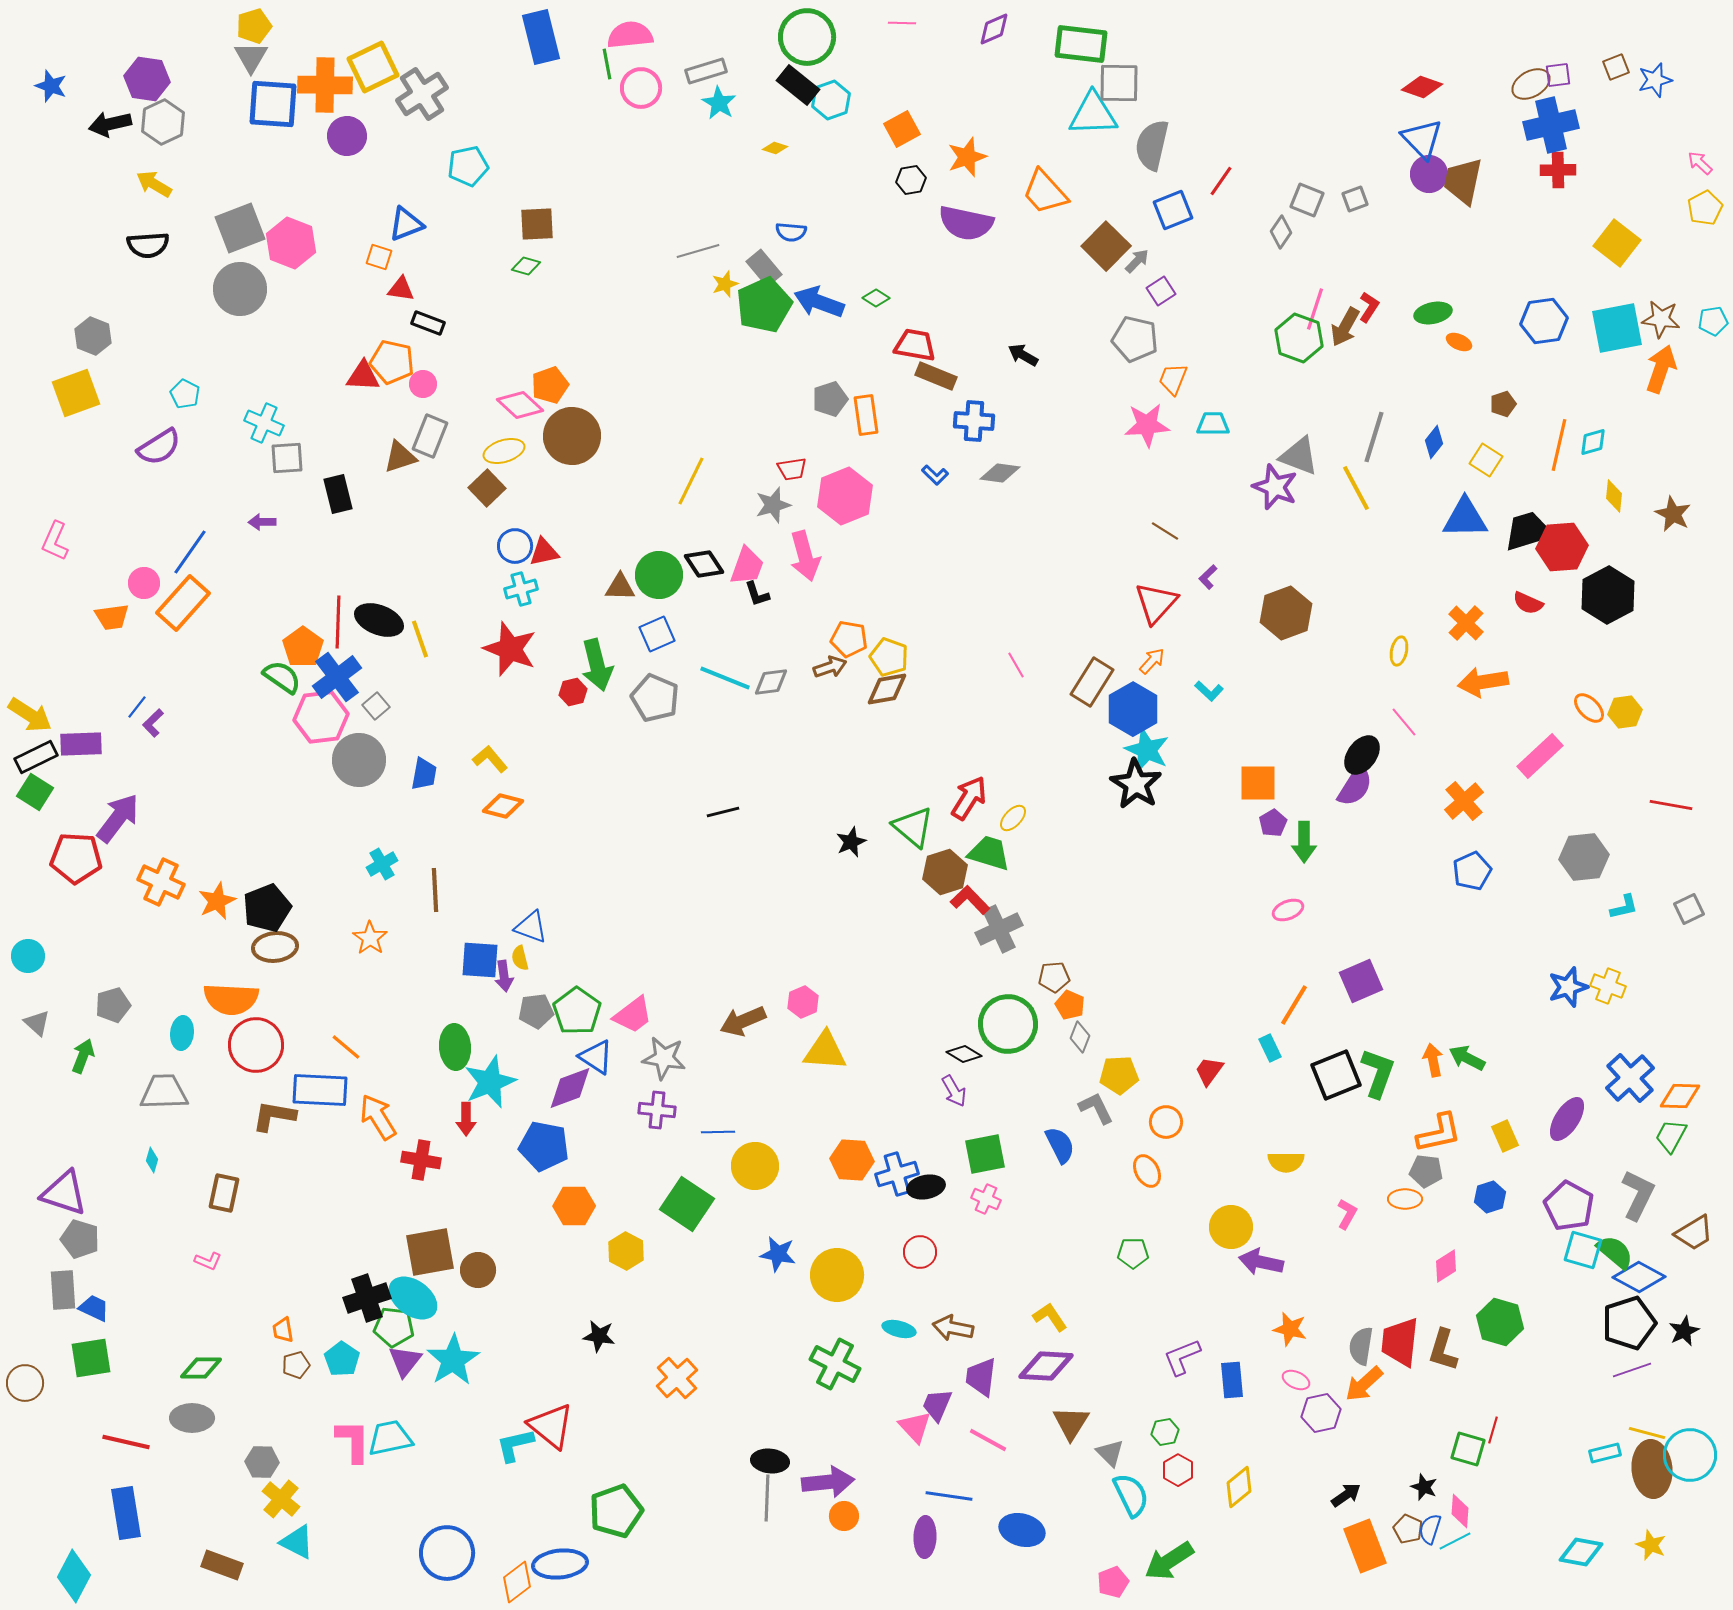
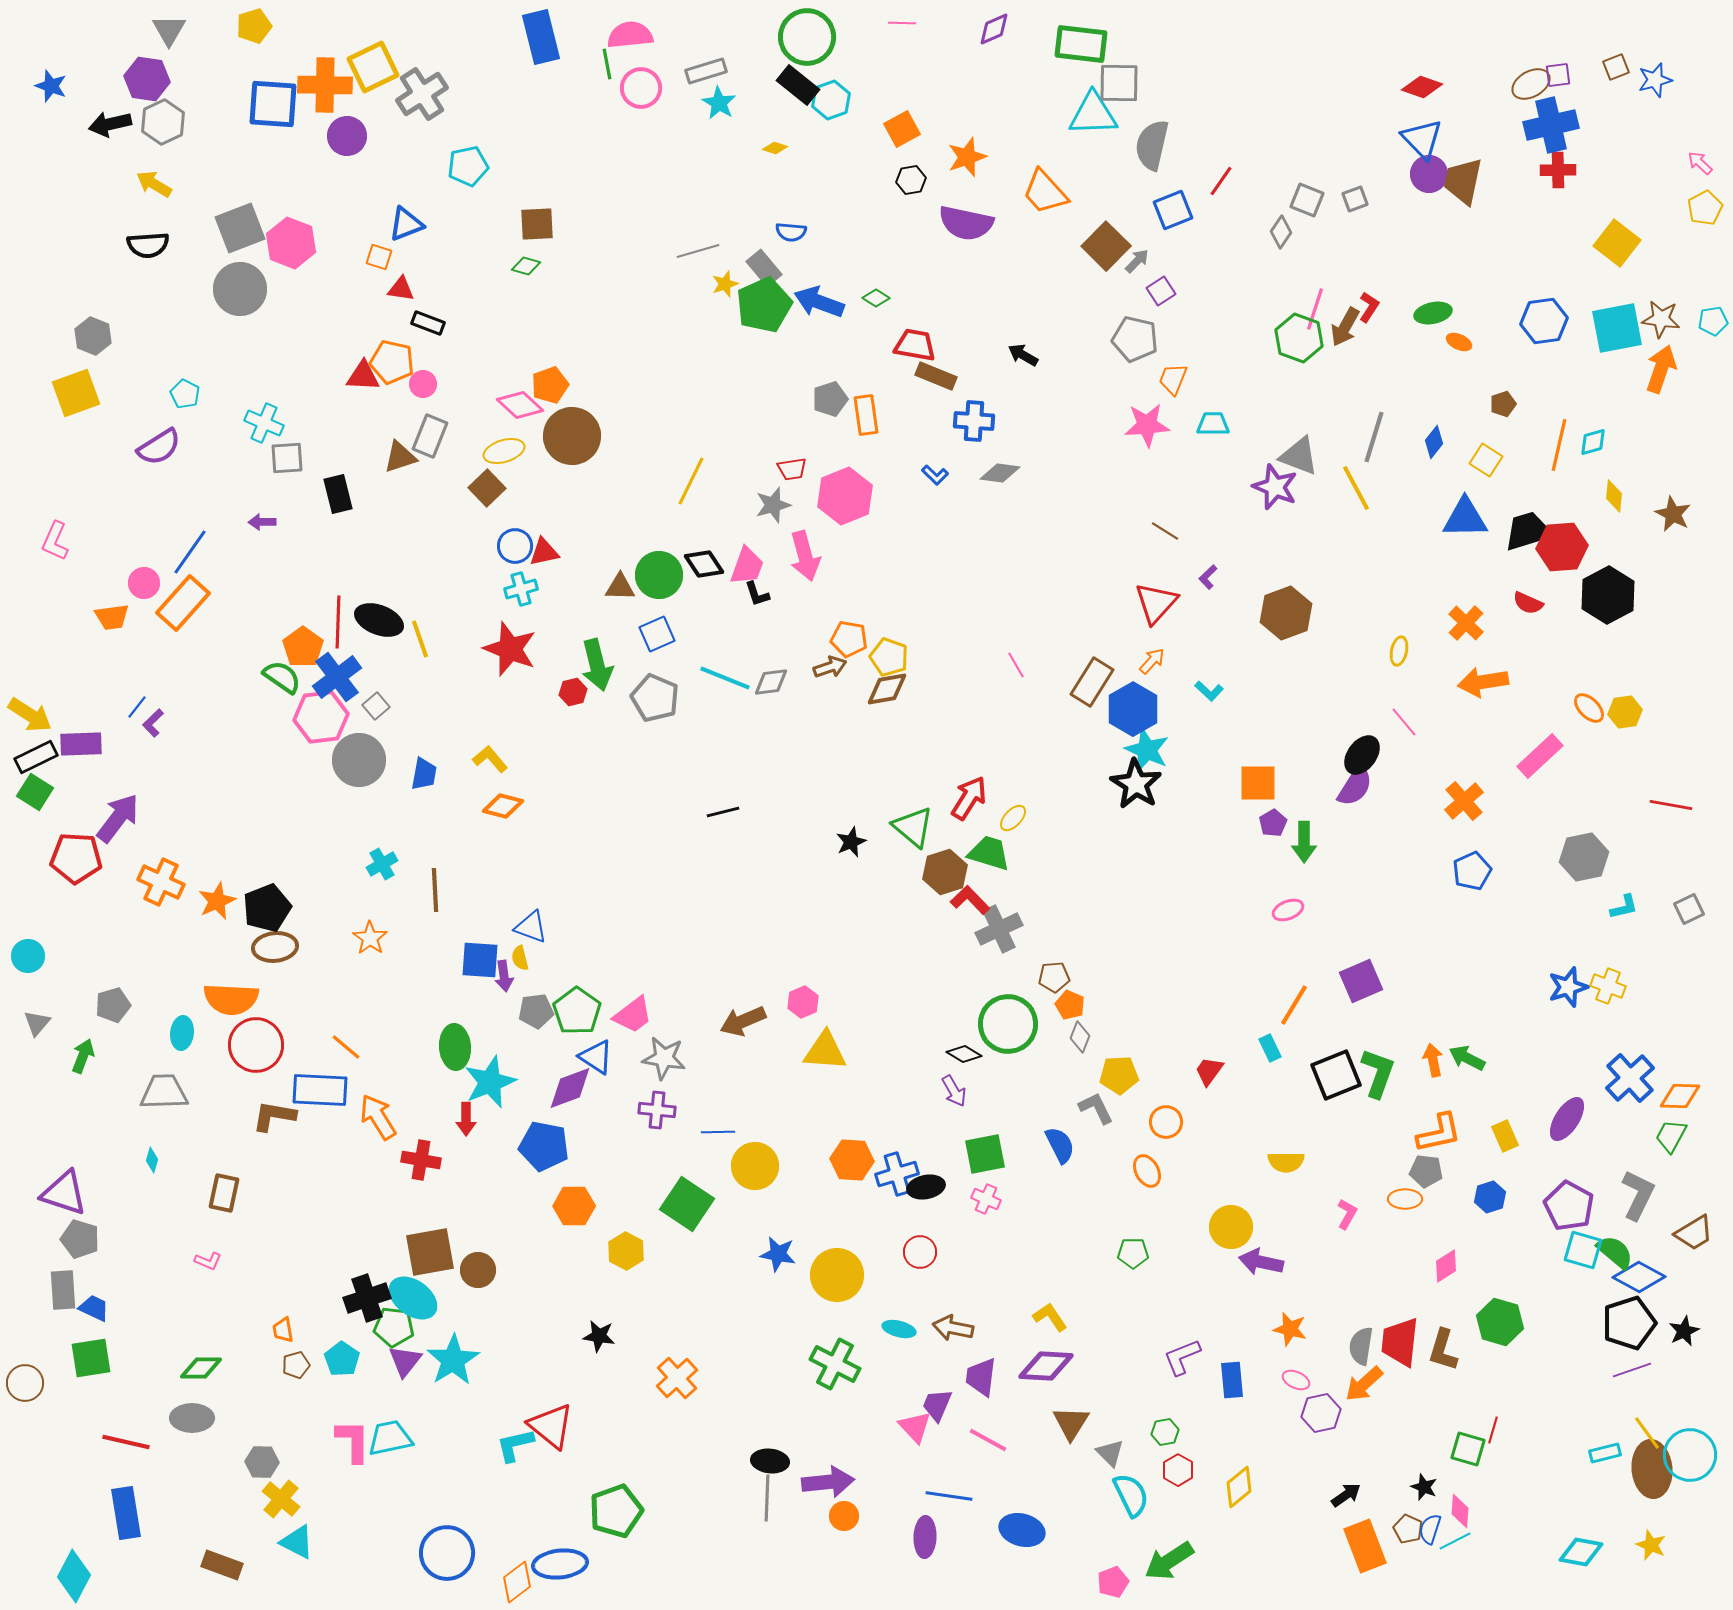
gray triangle at (251, 57): moved 82 px left, 27 px up
gray hexagon at (1584, 857): rotated 6 degrees counterclockwise
gray triangle at (37, 1023): rotated 28 degrees clockwise
yellow line at (1647, 1433): rotated 39 degrees clockwise
